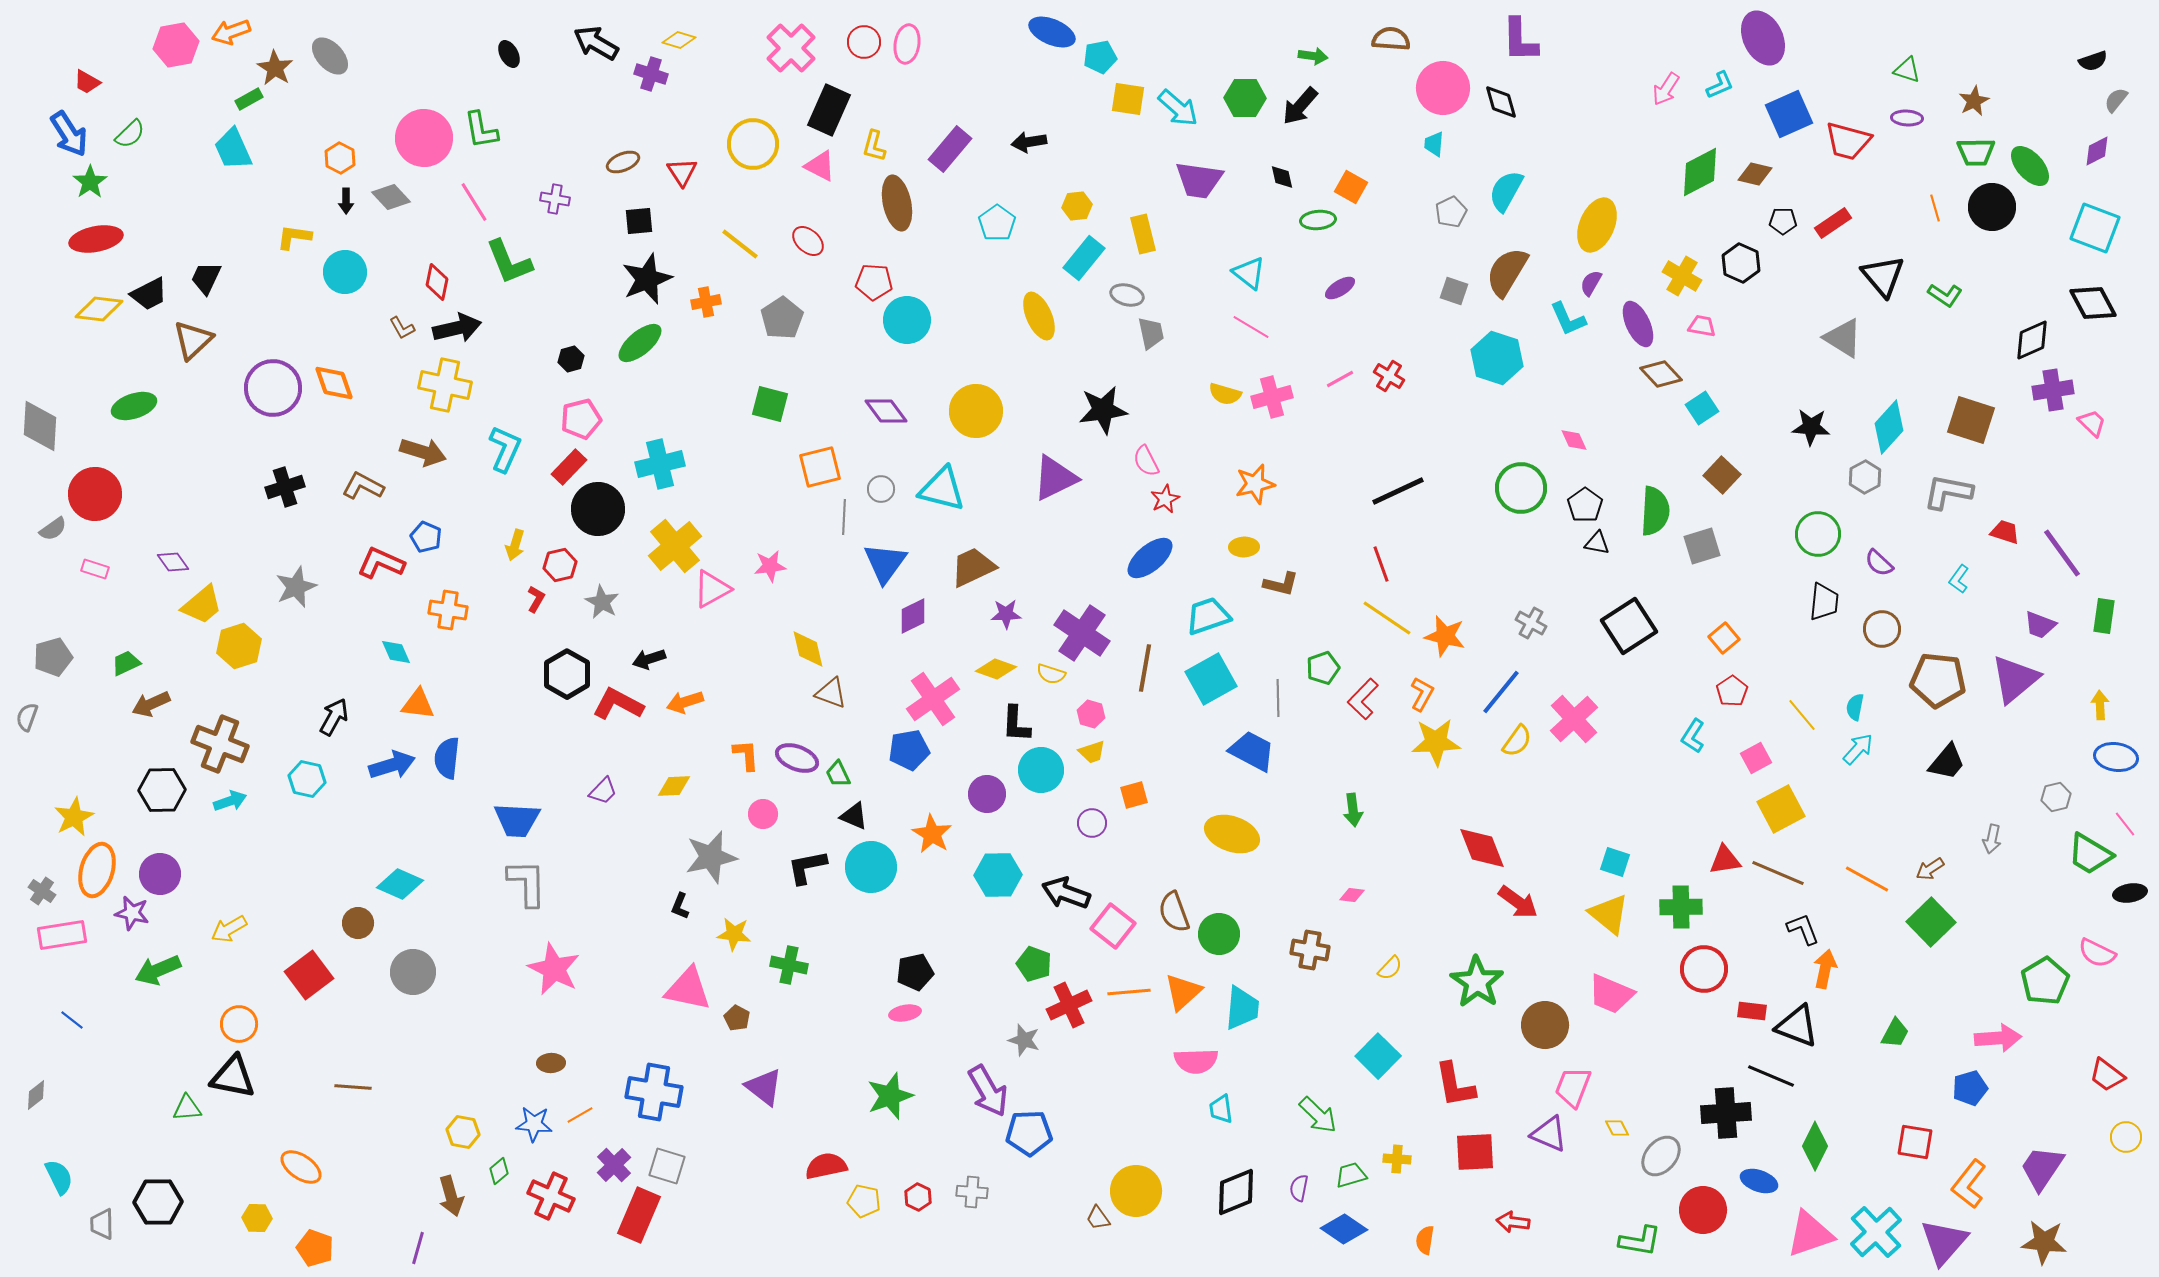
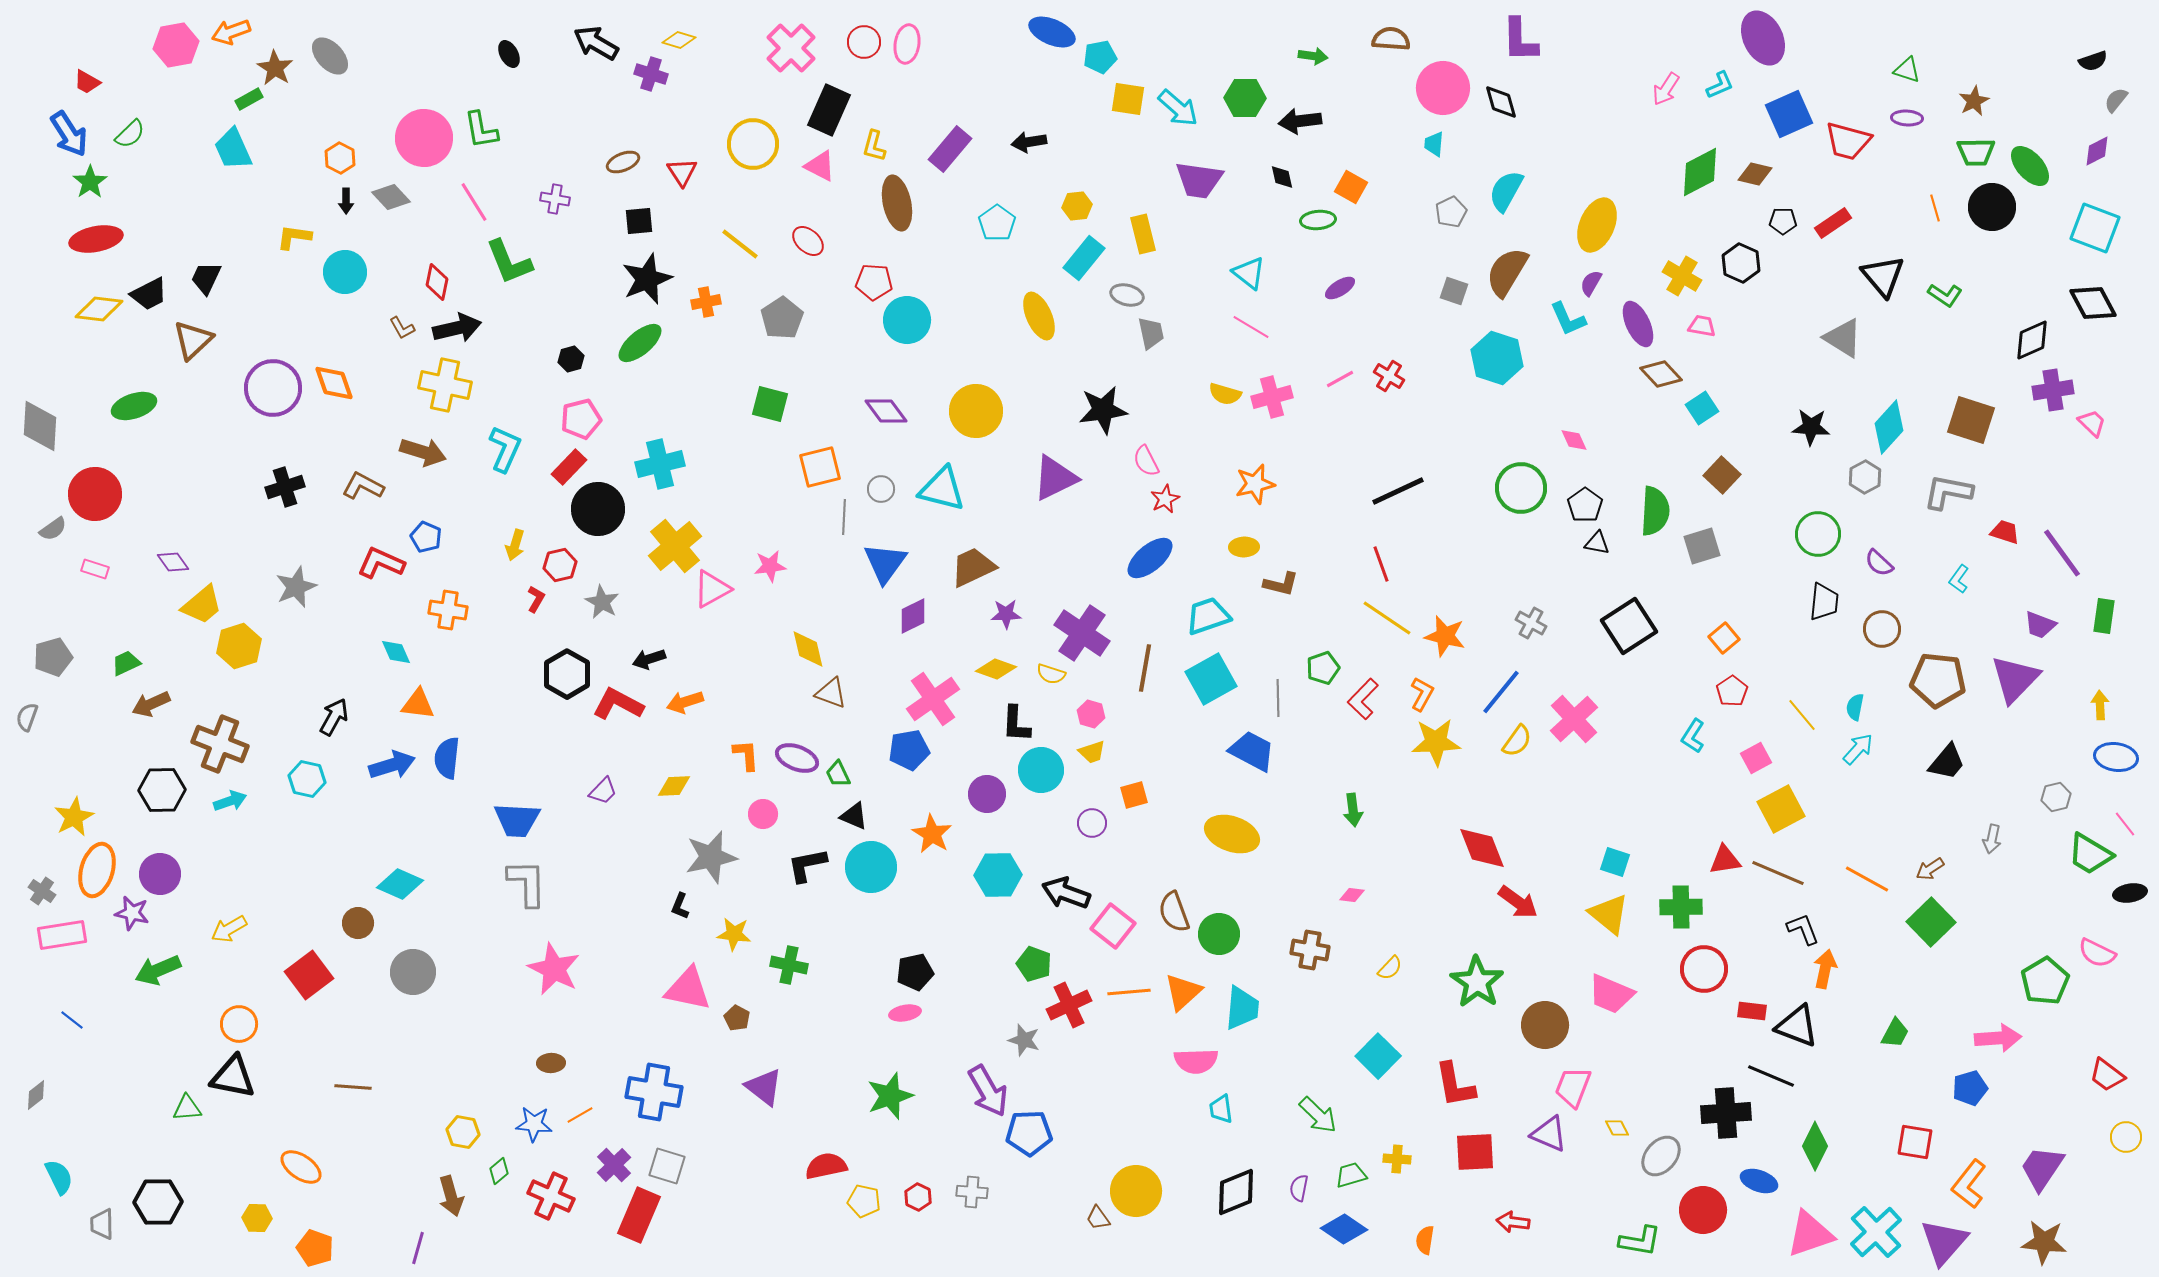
black arrow at (1300, 106): moved 15 px down; rotated 42 degrees clockwise
purple triangle at (2015, 679): rotated 6 degrees counterclockwise
black L-shape at (807, 867): moved 2 px up
